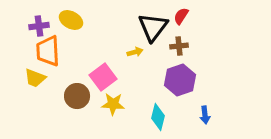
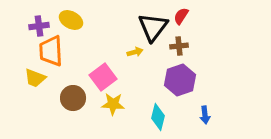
orange trapezoid: moved 3 px right
brown circle: moved 4 px left, 2 px down
